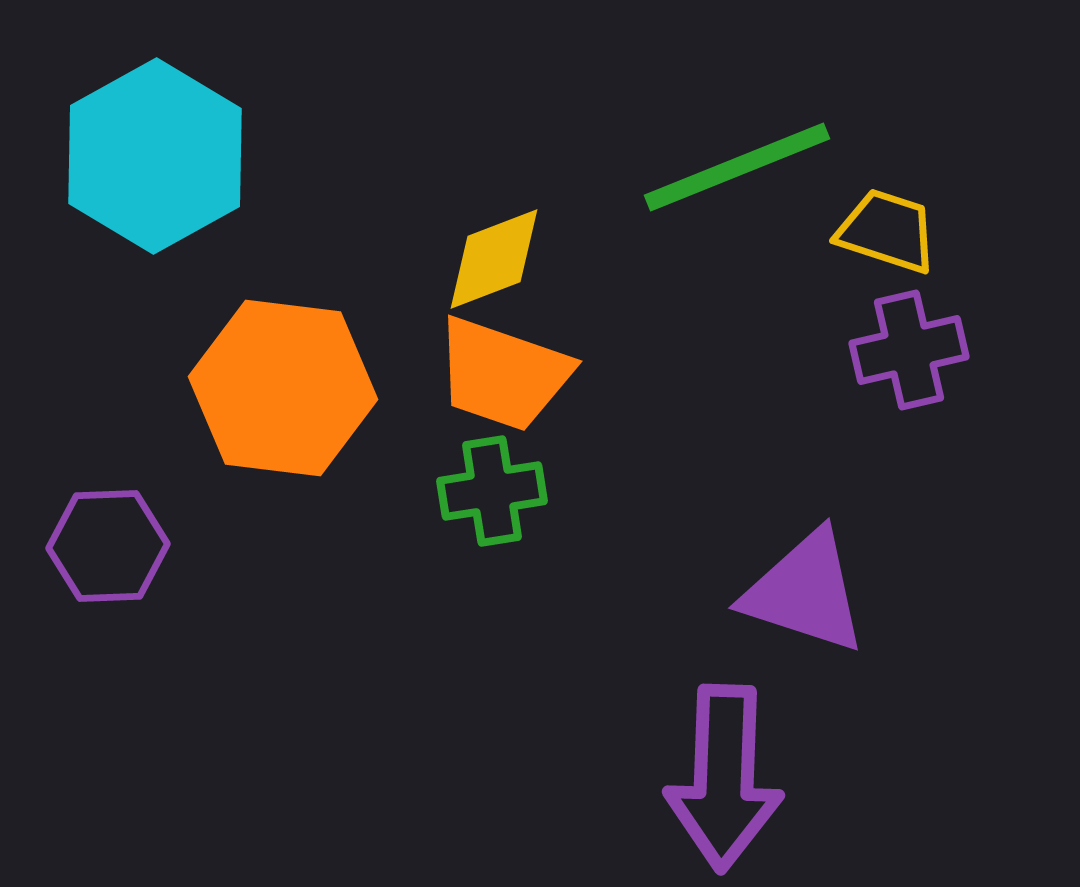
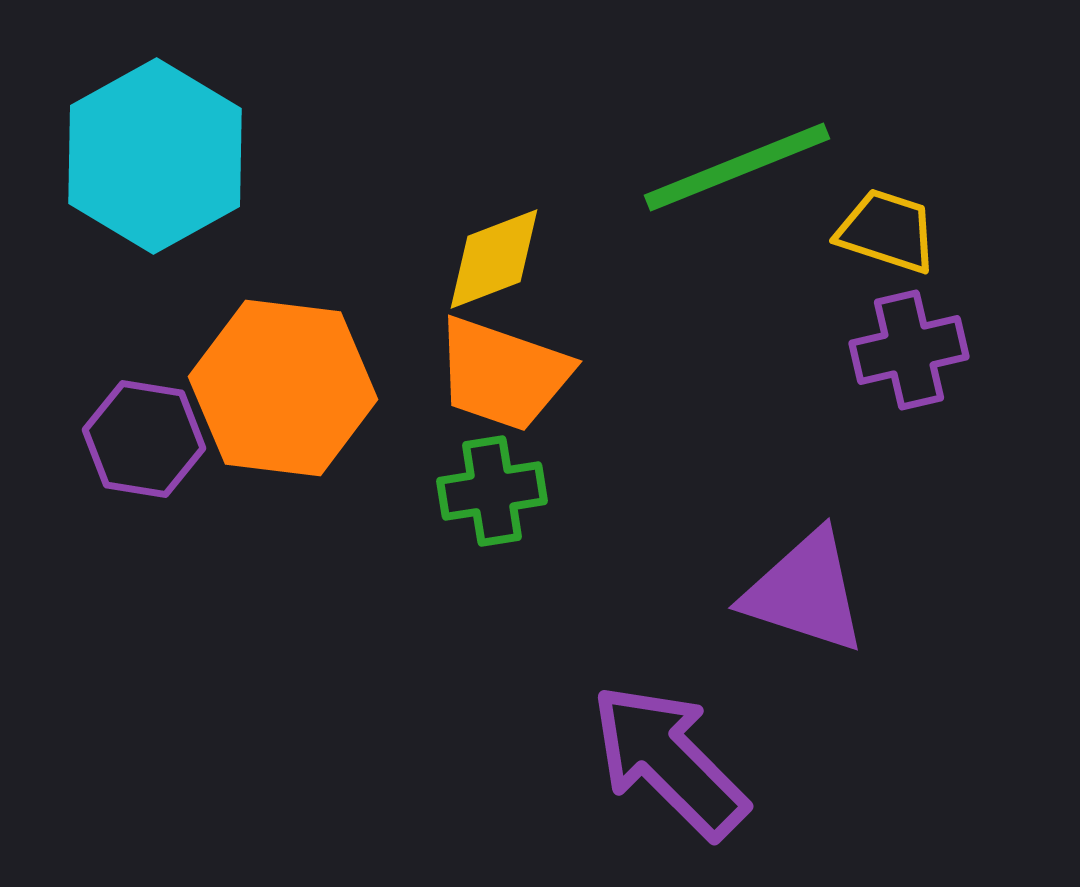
purple hexagon: moved 36 px right, 107 px up; rotated 11 degrees clockwise
purple arrow: moved 55 px left, 17 px up; rotated 133 degrees clockwise
